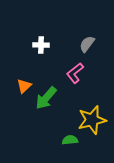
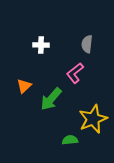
gray semicircle: rotated 30 degrees counterclockwise
green arrow: moved 5 px right, 1 px down
yellow star: moved 1 px right, 1 px up; rotated 8 degrees counterclockwise
